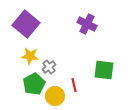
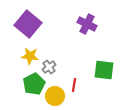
purple square: moved 2 px right
red line: rotated 24 degrees clockwise
